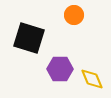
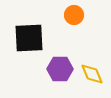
black square: rotated 20 degrees counterclockwise
yellow diamond: moved 5 px up
